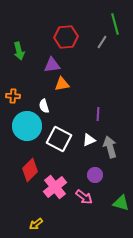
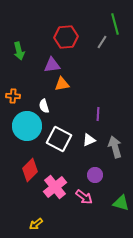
gray arrow: moved 5 px right
